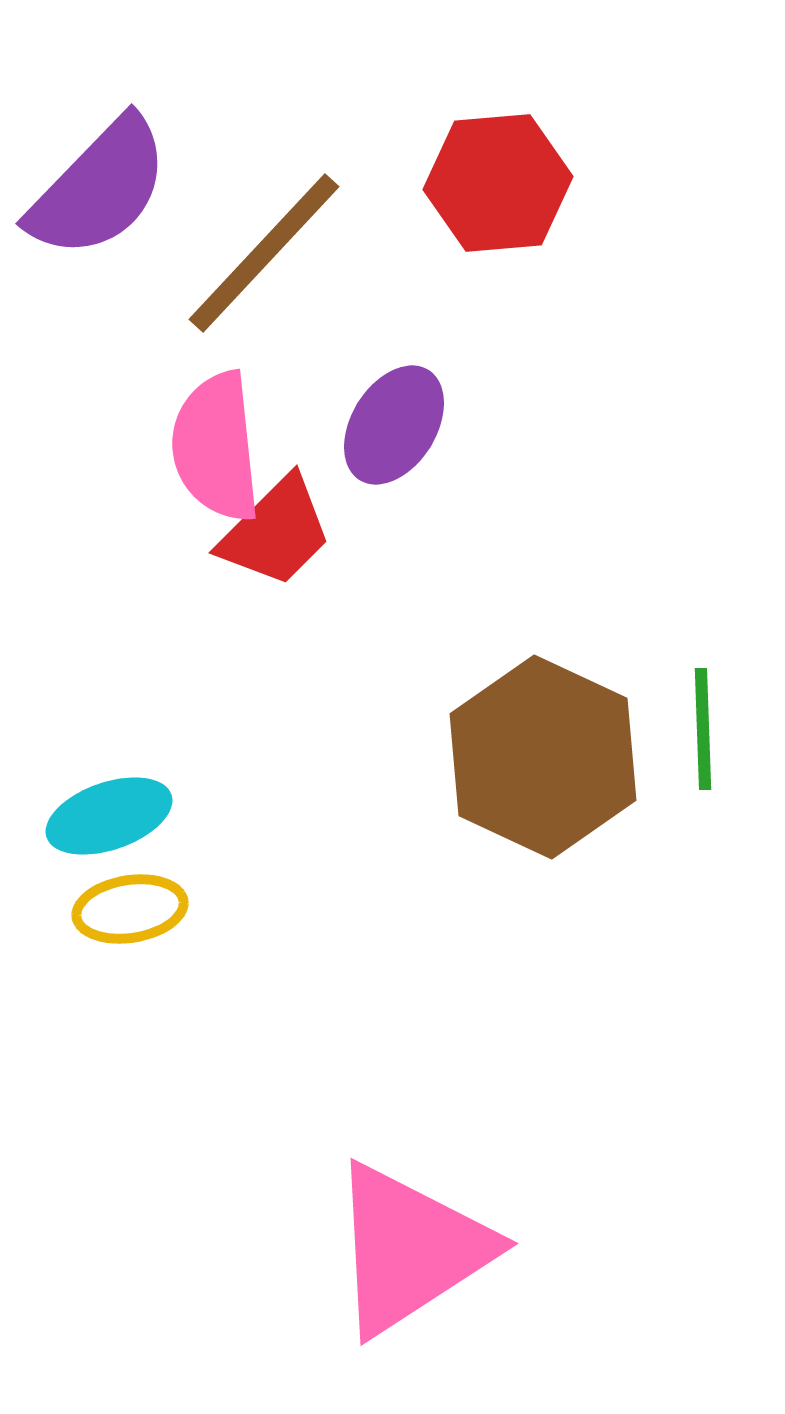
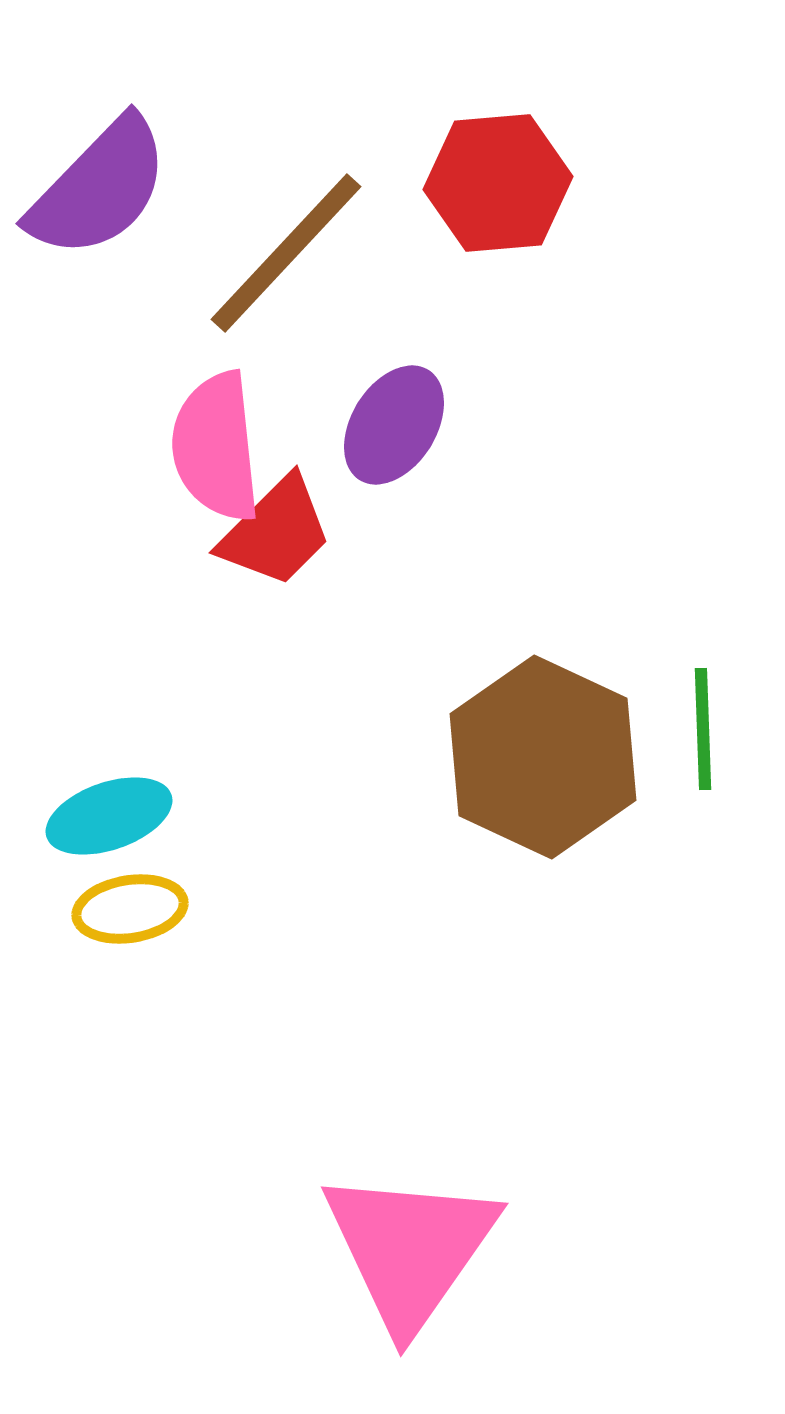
brown line: moved 22 px right
pink triangle: rotated 22 degrees counterclockwise
